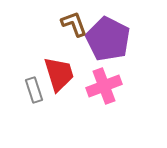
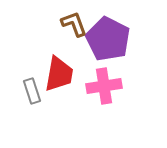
red trapezoid: rotated 27 degrees clockwise
pink cross: rotated 12 degrees clockwise
gray rectangle: moved 2 px left, 1 px down
